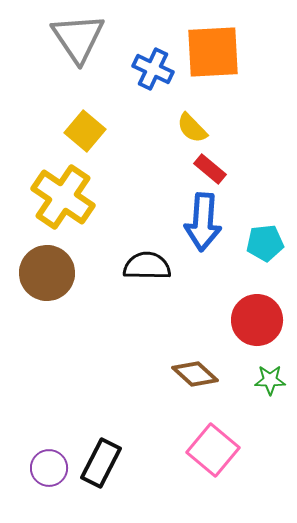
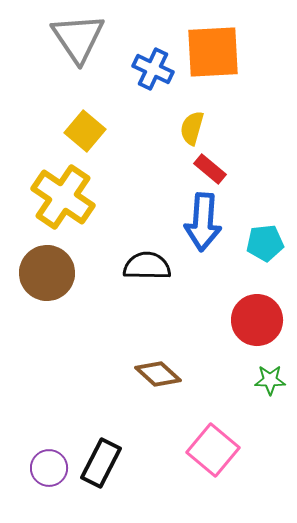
yellow semicircle: rotated 60 degrees clockwise
brown diamond: moved 37 px left
